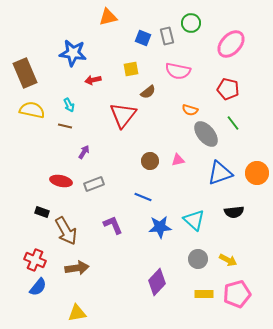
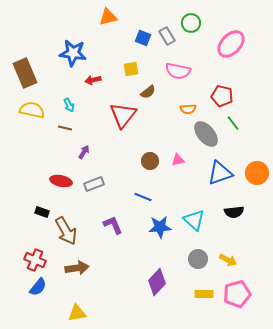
gray rectangle at (167, 36): rotated 18 degrees counterclockwise
red pentagon at (228, 89): moved 6 px left, 7 px down
orange semicircle at (190, 110): moved 2 px left, 1 px up; rotated 21 degrees counterclockwise
brown line at (65, 126): moved 2 px down
